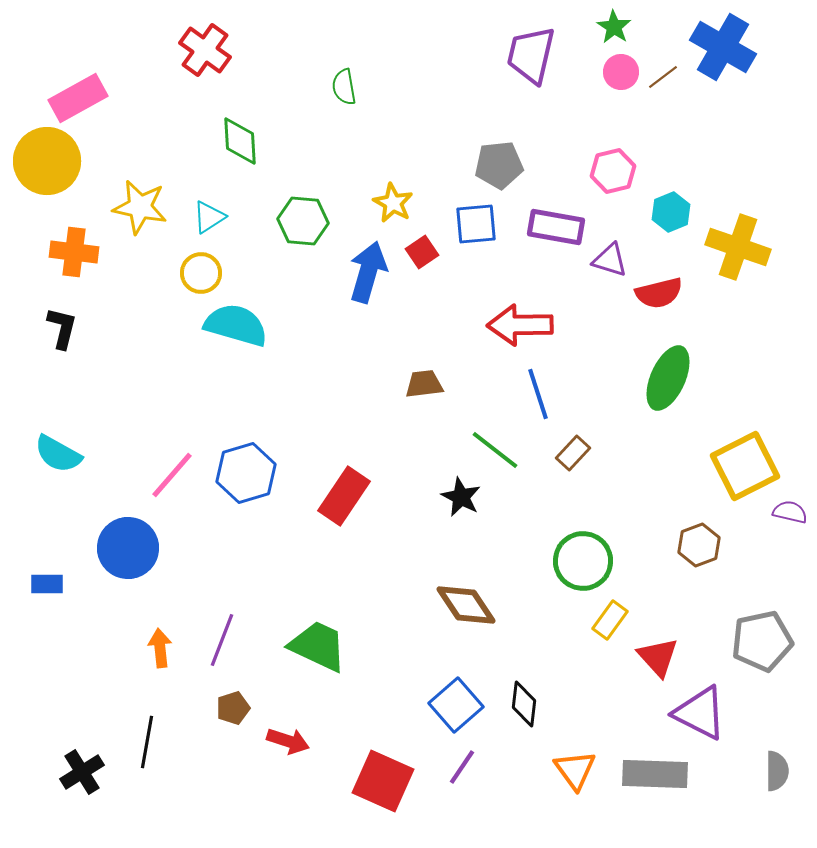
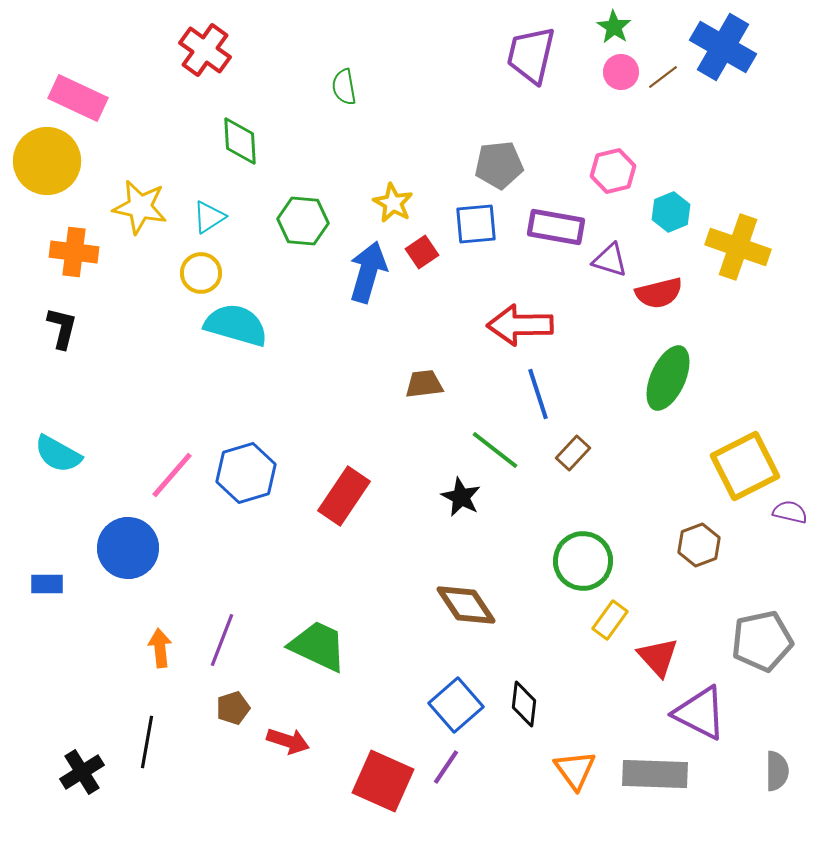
pink rectangle at (78, 98): rotated 54 degrees clockwise
purple line at (462, 767): moved 16 px left
